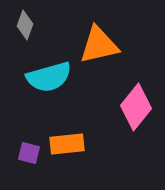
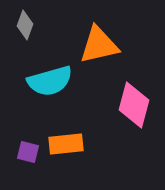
cyan semicircle: moved 1 px right, 4 px down
pink diamond: moved 2 px left, 2 px up; rotated 24 degrees counterclockwise
orange rectangle: moved 1 px left
purple square: moved 1 px left, 1 px up
